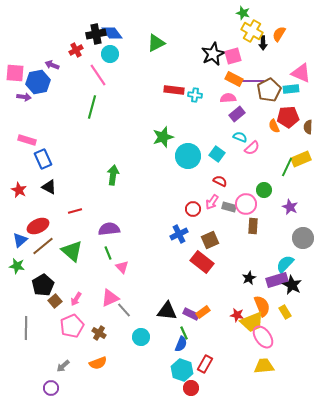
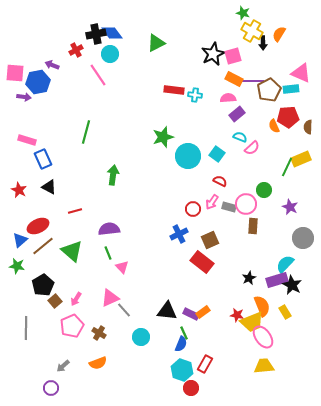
green line at (92, 107): moved 6 px left, 25 px down
